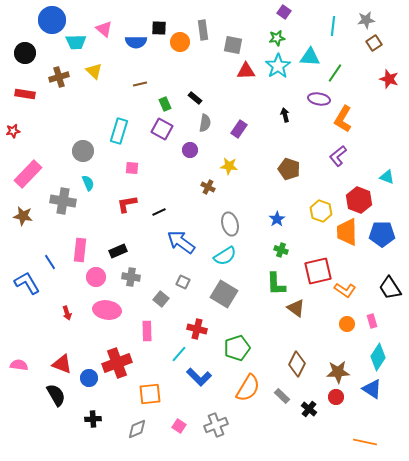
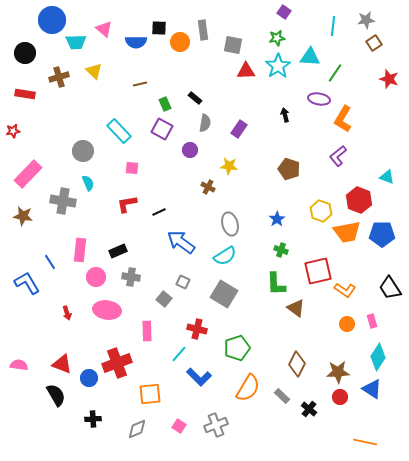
cyan rectangle at (119, 131): rotated 60 degrees counterclockwise
orange trapezoid at (347, 232): rotated 100 degrees counterclockwise
gray square at (161, 299): moved 3 px right
red circle at (336, 397): moved 4 px right
